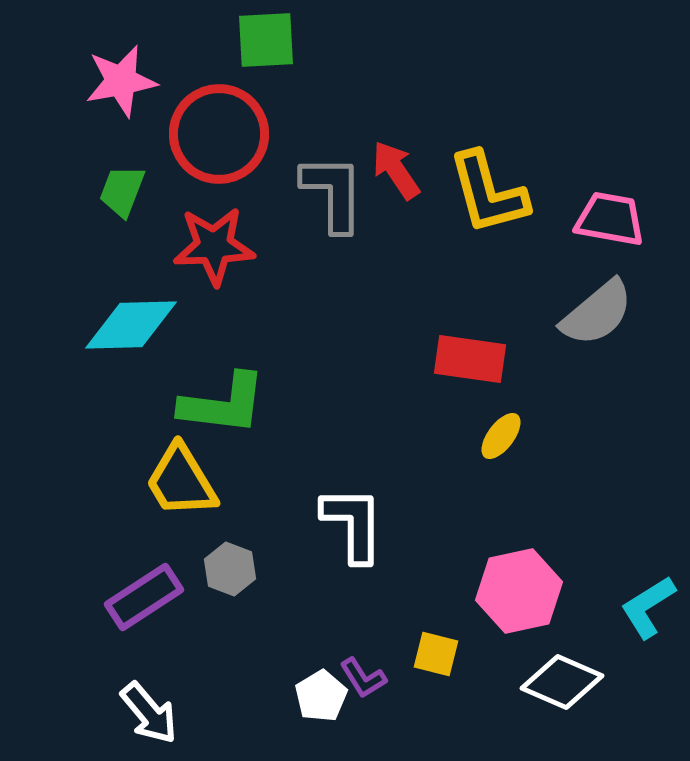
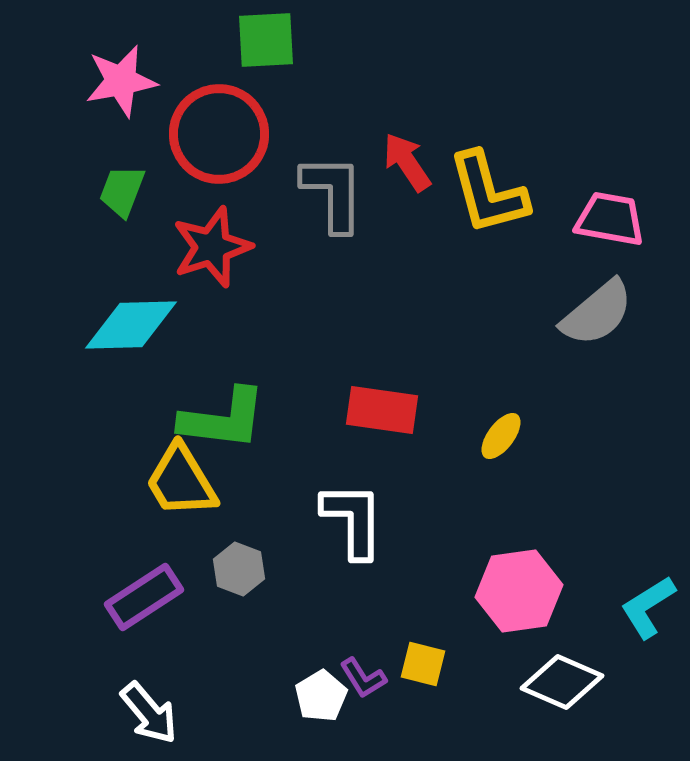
red arrow: moved 11 px right, 8 px up
red star: moved 2 px left, 1 px down; rotated 16 degrees counterclockwise
red rectangle: moved 88 px left, 51 px down
green L-shape: moved 15 px down
white L-shape: moved 4 px up
gray hexagon: moved 9 px right
pink hexagon: rotated 4 degrees clockwise
yellow square: moved 13 px left, 10 px down
